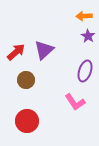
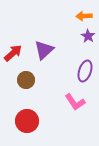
red arrow: moved 3 px left, 1 px down
